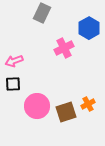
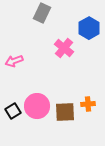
pink cross: rotated 24 degrees counterclockwise
black square: moved 27 px down; rotated 28 degrees counterclockwise
orange cross: rotated 24 degrees clockwise
brown square: moved 1 px left; rotated 15 degrees clockwise
